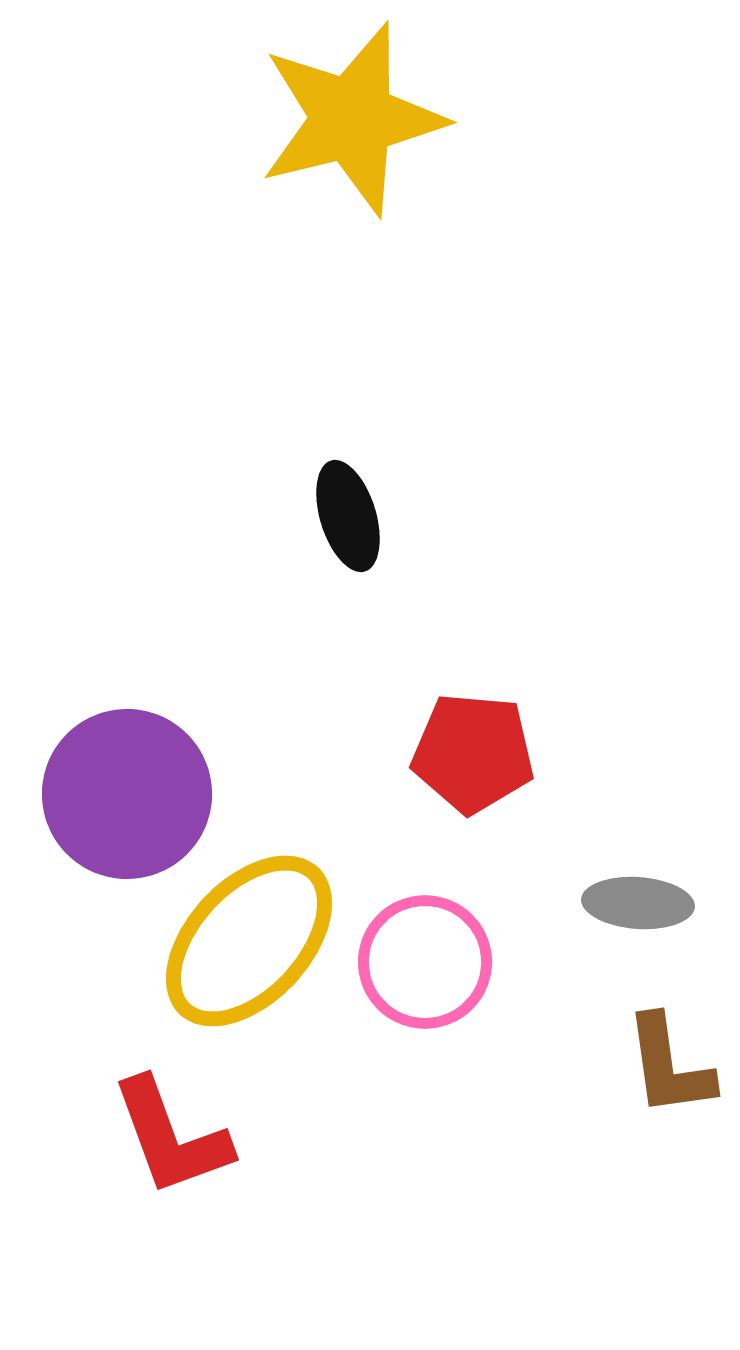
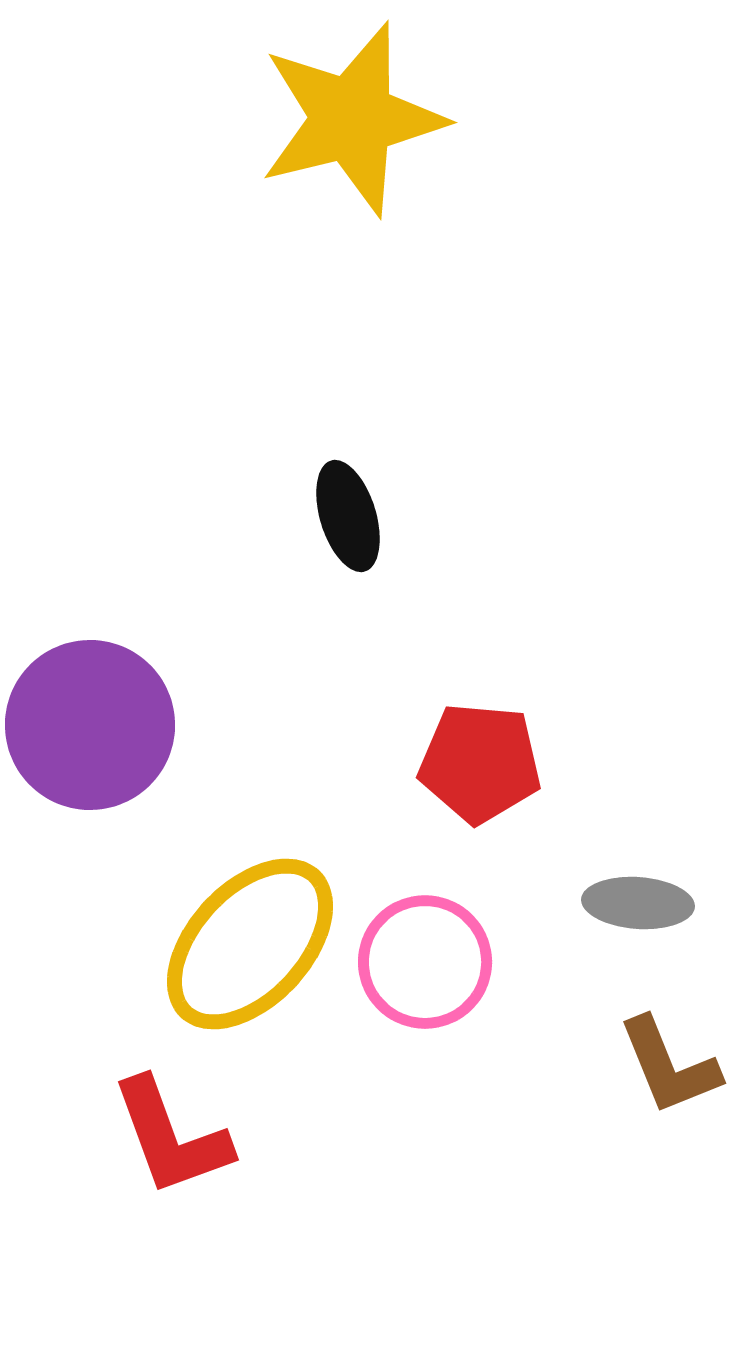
red pentagon: moved 7 px right, 10 px down
purple circle: moved 37 px left, 69 px up
yellow ellipse: moved 1 px right, 3 px down
brown L-shape: rotated 14 degrees counterclockwise
